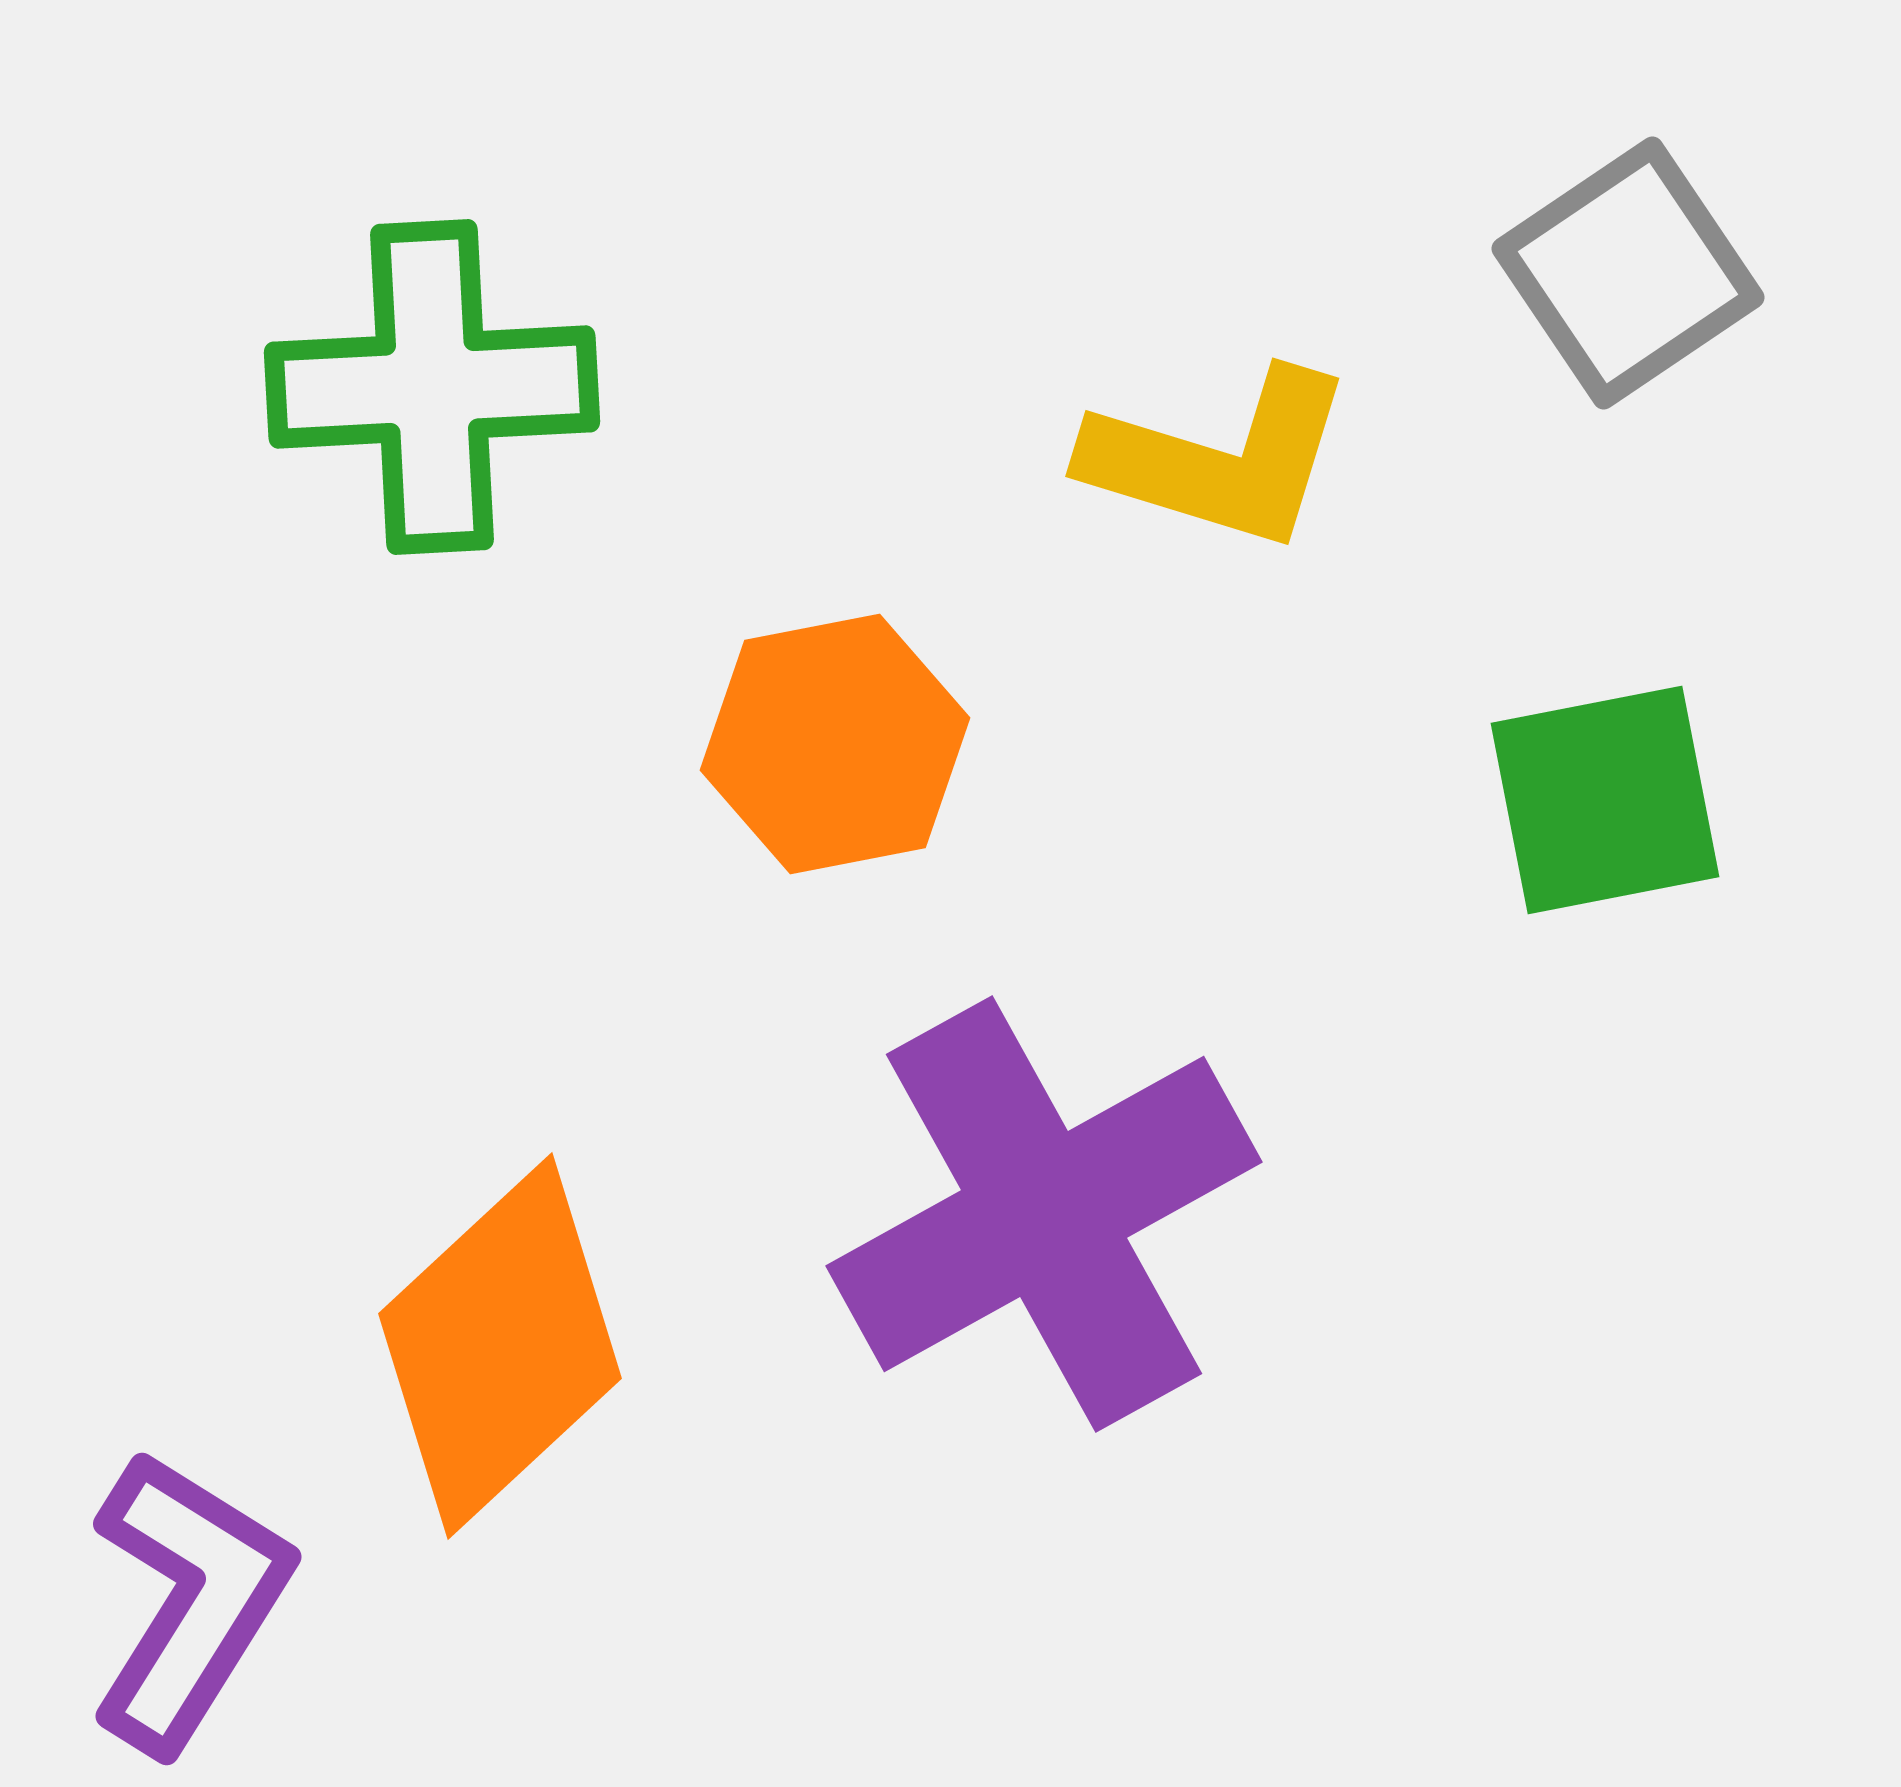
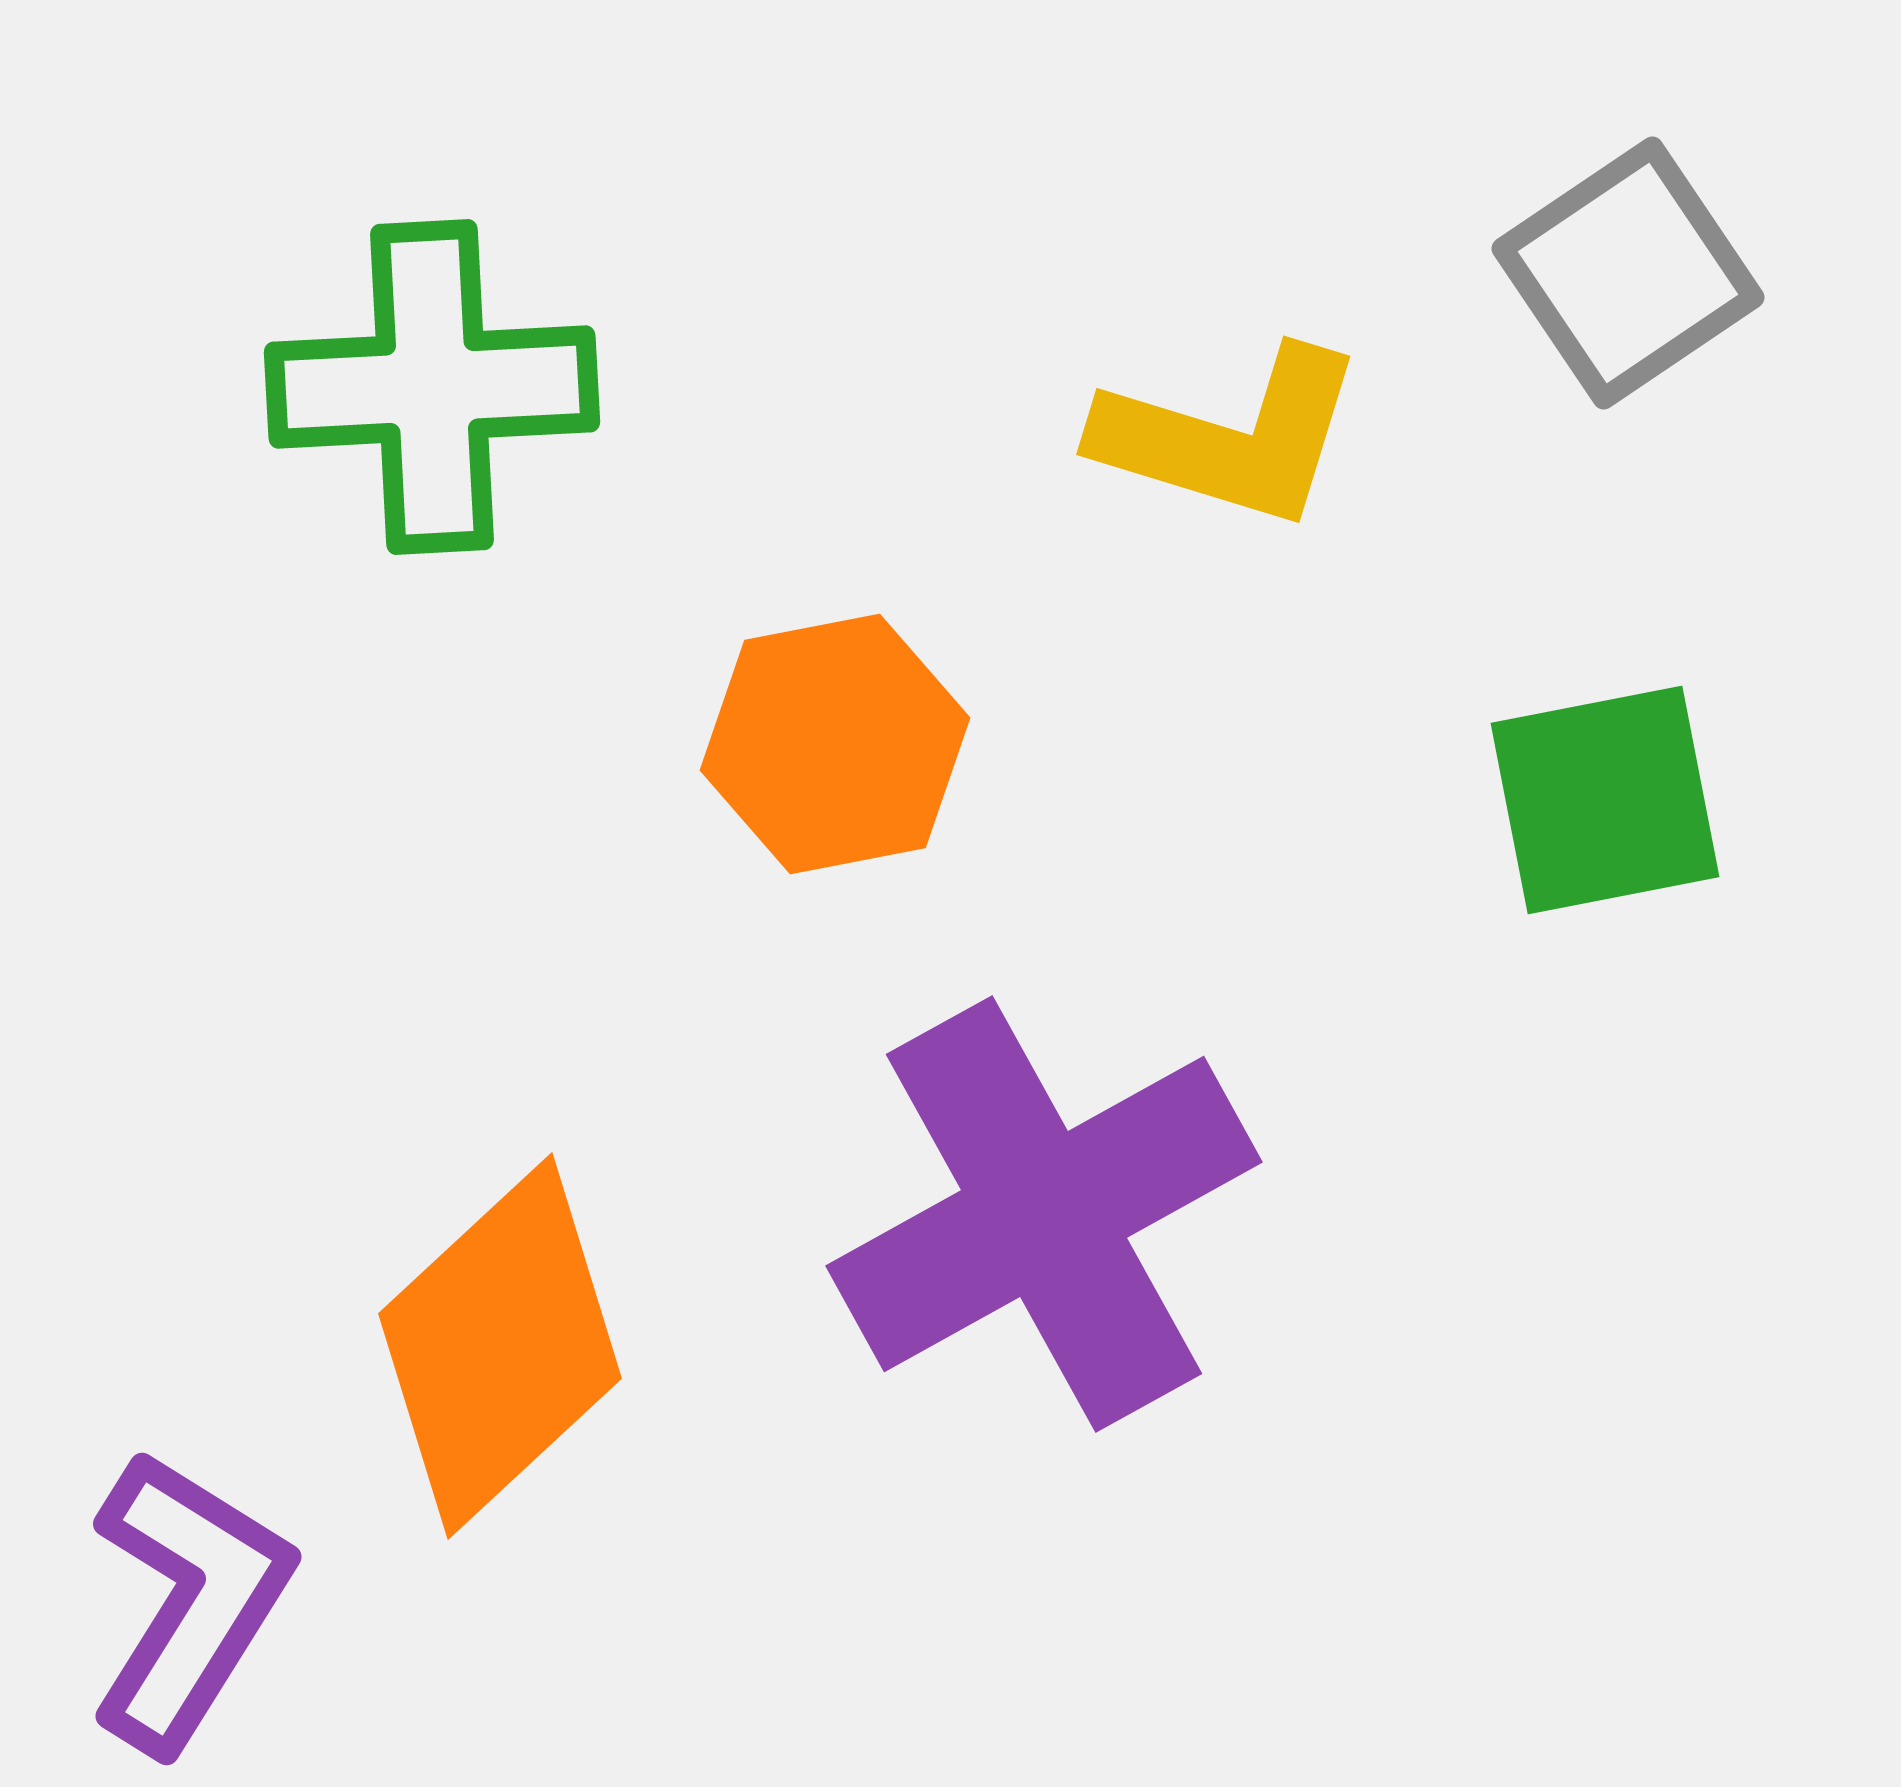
yellow L-shape: moved 11 px right, 22 px up
